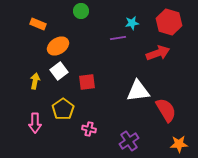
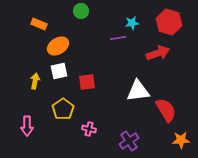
orange rectangle: moved 1 px right
white square: rotated 24 degrees clockwise
pink arrow: moved 8 px left, 3 px down
orange star: moved 2 px right, 4 px up
